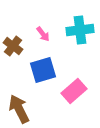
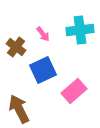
brown cross: moved 3 px right, 1 px down
blue square: rotated 8 degrees counterclockwise
